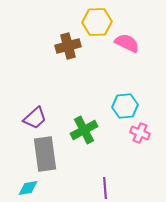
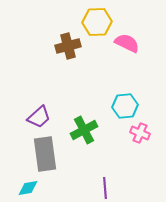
purple trapezoid: moved 4 px right, 1 px up
